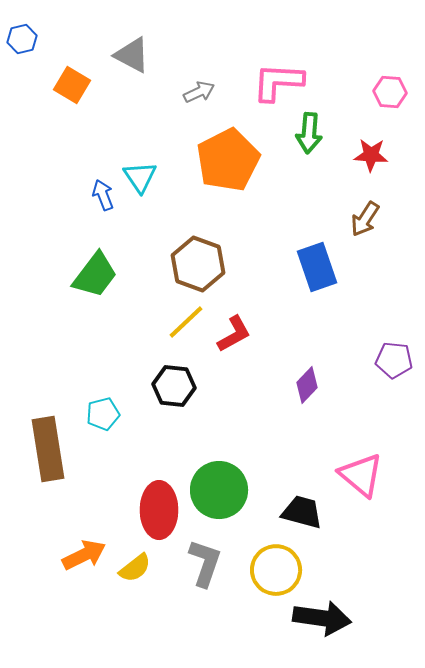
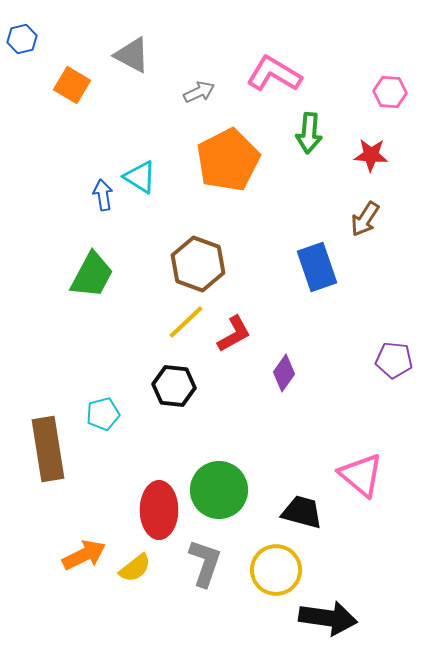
pink L-shape: moved 4 px left, 8 px up; rotated 28 degrees clockwise
cyan triangle: rotated 24 degrees counterclockwise
blue arrow: rotated 12 degrees clockwise
green trapezoid: moved 3 px left; rotated 9 degrees counterclockwise
purple diamond: moved 23 px left, 12 px up; rotated 9 degrees counterclockwise
black arrow: moved 6 px right
